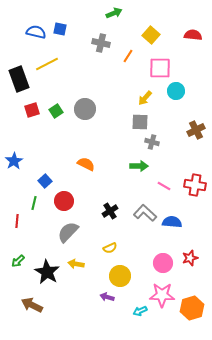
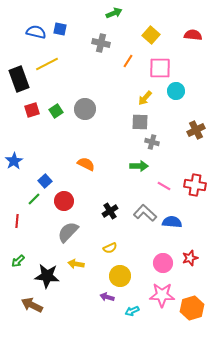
orange line at (128, 56): moved 5 px down
green line at (34, 203): moved 4 px up; rotated 32 degrees clockwise
black star at (47, 272): moved 4 px down; rotated 25 degrees counterclockwise
cyan arrow at (140, 311): moved 8 px left
